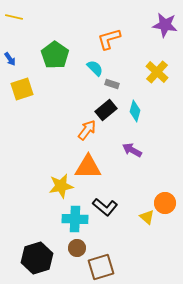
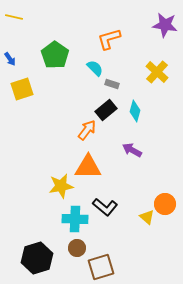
orange circle: moved 1 px down
